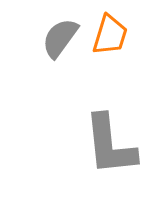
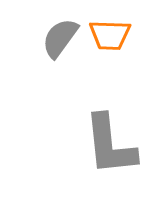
orange trapezoid: rotated 75 degrees clockwise
